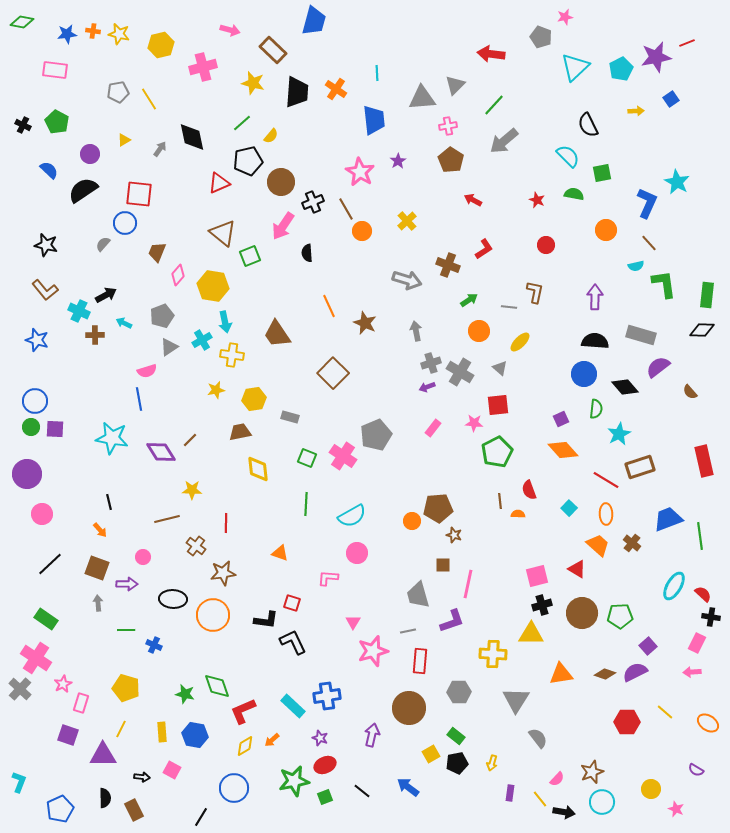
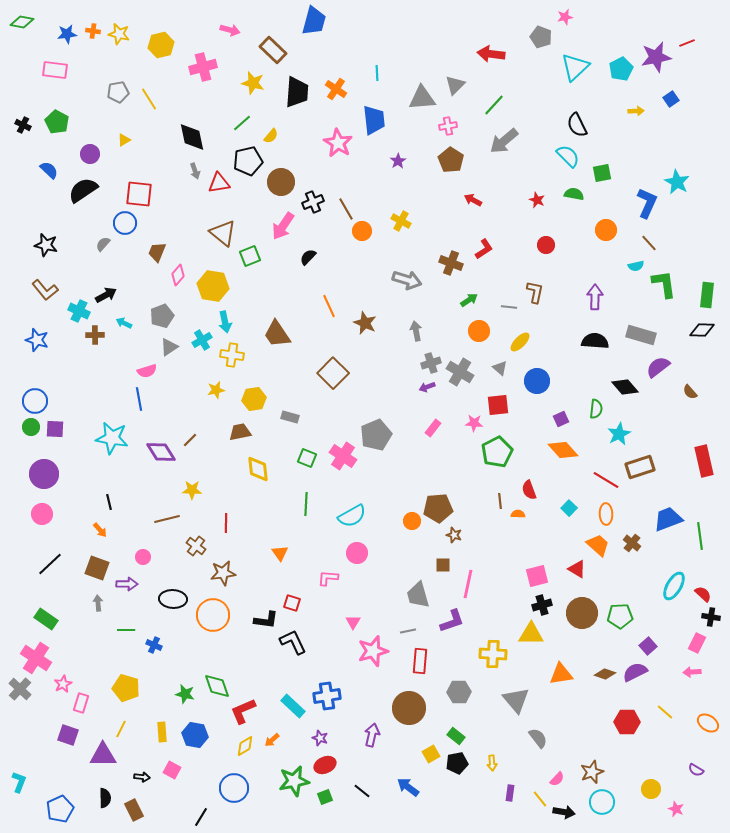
black semicircle at (588, 125): moved 11 px left
gray arrow at (160, 149): moved 35 px right, 22 px down; rotated 126 degrees clockwise
pink star at (360, 172): moved 22 px left, 29 px up
red triangle at (219, 183): rotated 15 degrees clockwise
yellow cross at (407, 221): moved 6 px left; rotated 18 degrees counterclockwise
black semicircle at (307, 253): moved 1 px right, 4 px down; rotated 48 degrees clockwise
brown cross at (448, 265): moved 3 px right, 2 px up
blue circle at (584, 374): moved 47 px left, 7 px down
purple circle at (27, 474): moved 17 px right
orange triangle at (280, 553): rotated 36 degrees clockwise
gray triangle at (516, 700): rotated 12 degrees counterclockwise
yellow arrow at (492, 763): rotated 21 degrees counterclockwise
